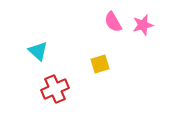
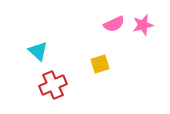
pink semicircle: moved 1 px right, 2 px down; rotated 85 degrees counterclockwise
red cross: moved 2 px left, 4 px up
